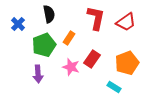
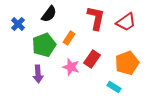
black semicircle: rotated 48 degrees clockwise
